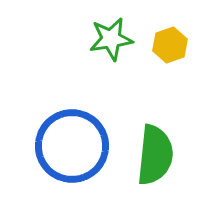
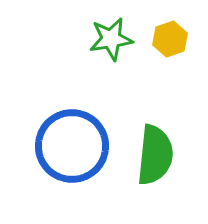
yellow hexagon: moved 6 px up
